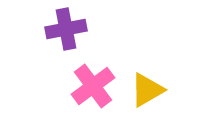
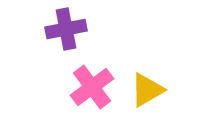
pink cross: moved 1 px left, 1 px down
